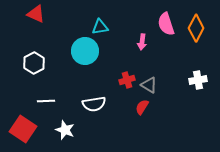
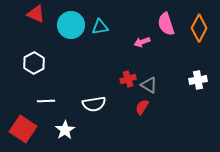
orange diamond: moved 3 px right
pink arrow: rotated 63 degrees clockwise
cyan circle: moved 14 px left, 26 px up
red cross: moved 1 px right, 1 px up
white star: rotated 18 degrees clockwise
